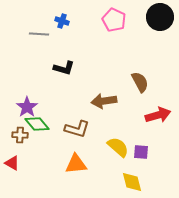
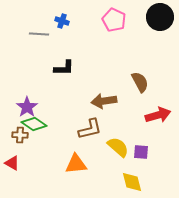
black L-shape: rotated 15 degrees counterclockwise
green diamond: moved 3 px left; rotated 15 degrees counterclockwise
brown L-shape: moved 13 px right; rotated 30 degrees counterclockwise
